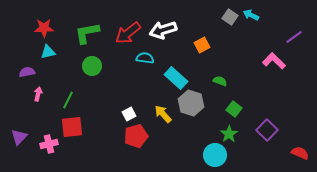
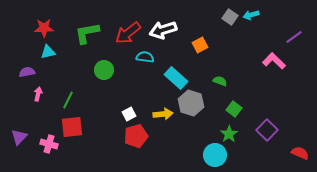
cyan arrow: rotated 42 degrees counterclockwise
orange square: moved 2 px left
cyan semicircle: moved 1 px up
green circle: moved 12 px right, 4 px down
yellow arrow: rotated 126 degrees clockwise
pink cross: rotated 30 degrees clockwise
